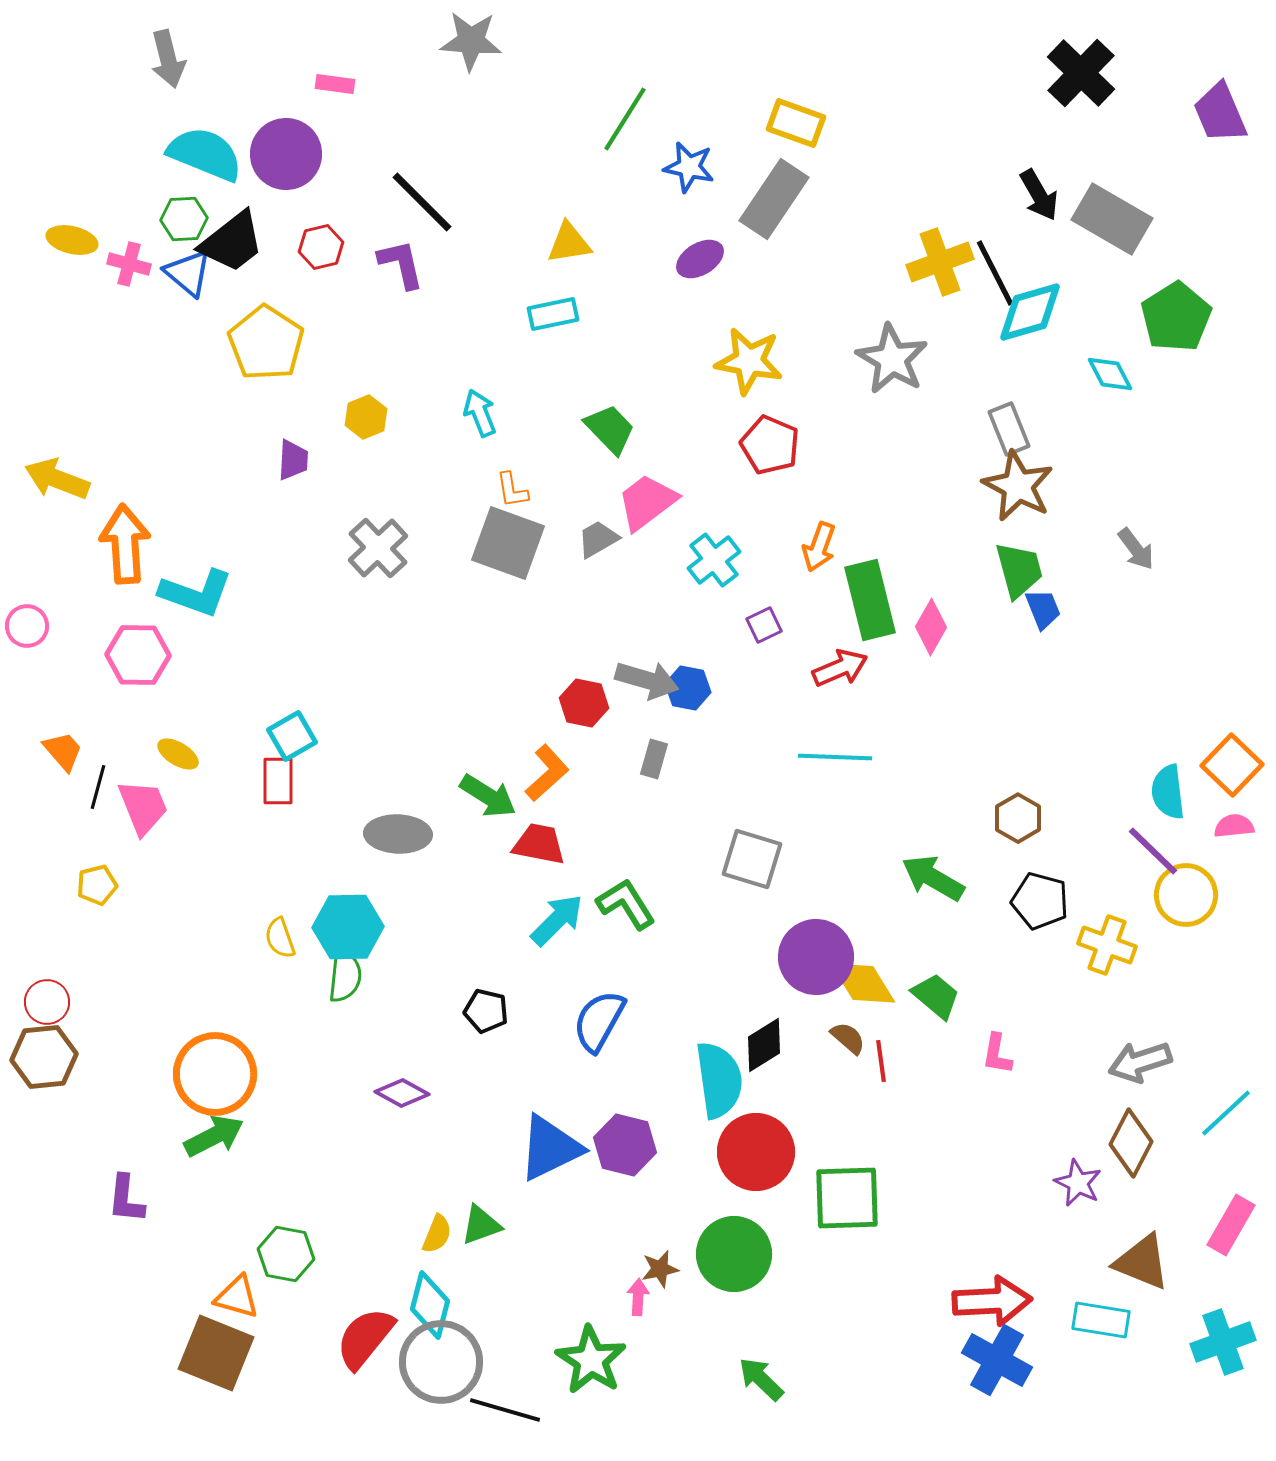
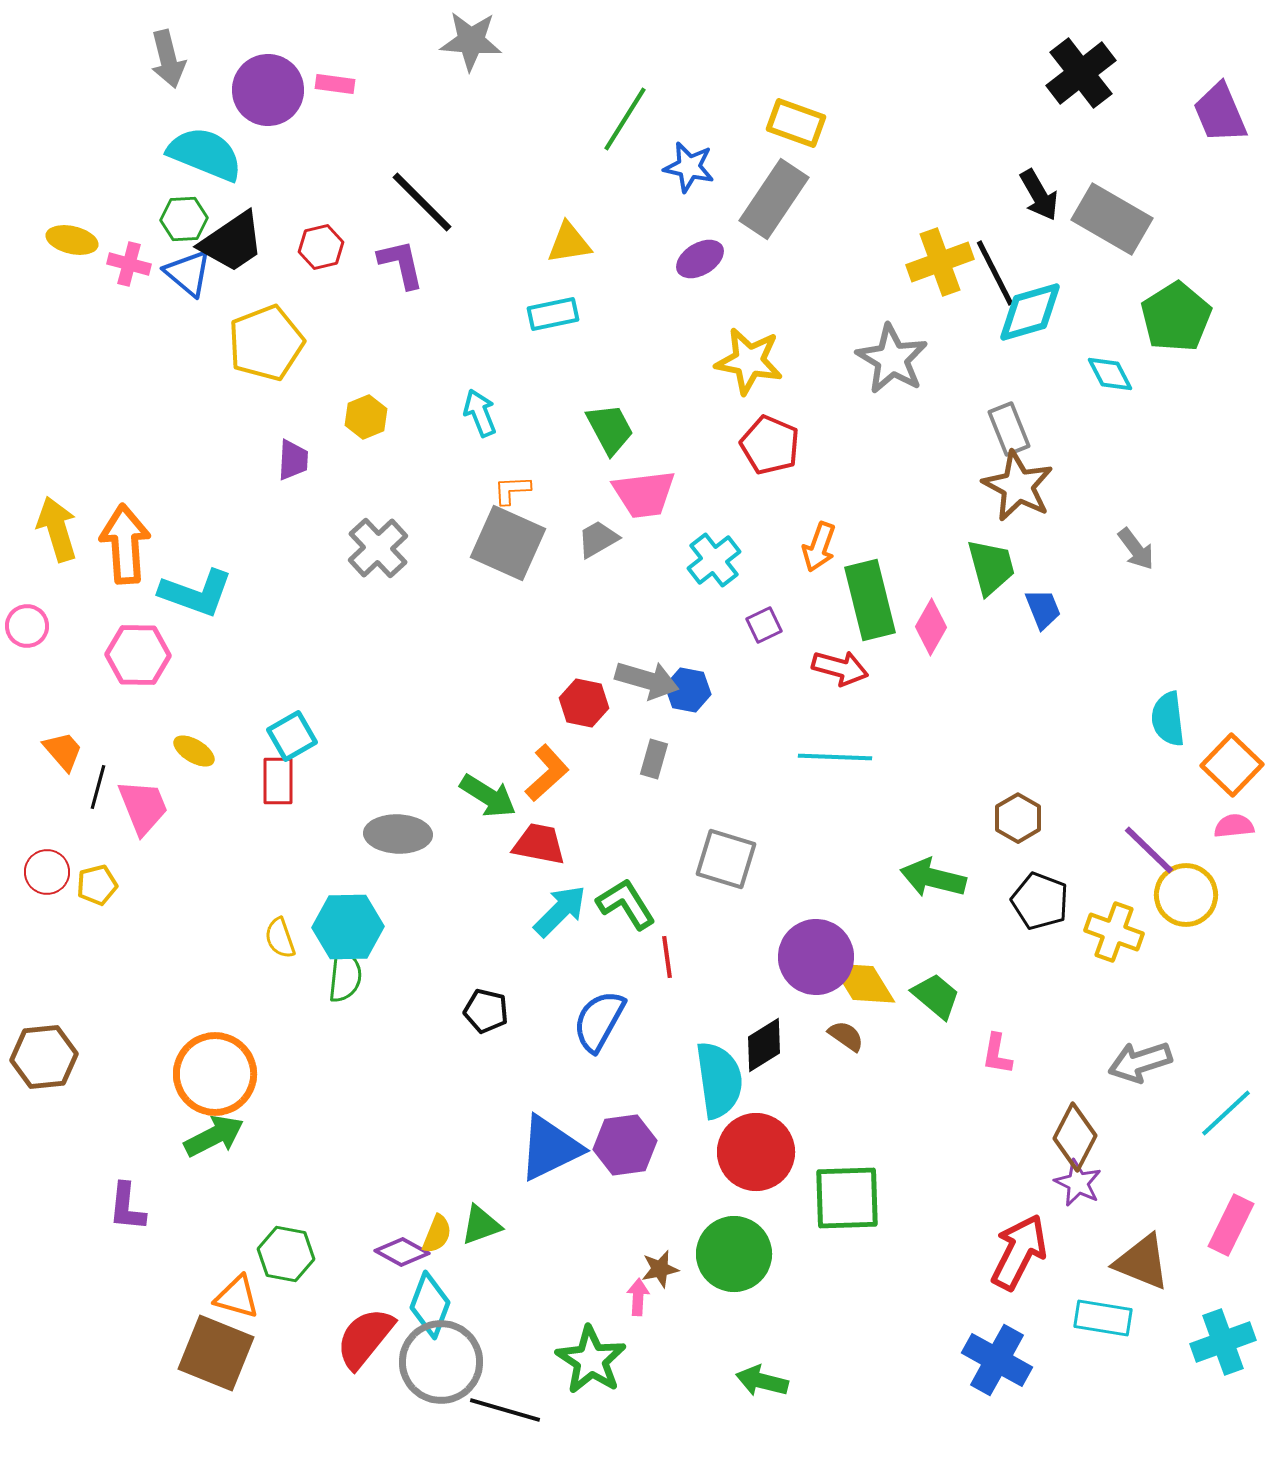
black cross at (1081, 73): rotated 8 degrees clockwise
purple circle at (286, 154): moved 18 px left, 64 px up
black trapezoid at (232, 242): rotated 4 degrees clockwise
yellow pentagon at (266, 343): rotated 18 degrees clockwise
green trapezoid at (610, 429): rotated 16 degrees clockwise
yellow arrow at (57, 479): moved 50 px down; rotated 52 degrees clockwise
orange L-shape at (512, 490): rotated 96 degrees clockwise
pink trapezoid at (647, 502): moved 3 px left, 8 px up; rotated 150 degrees counterclockwise
gray square at (508, 543): rotated 4 degrees clockwise
green trapezoid at (1019, 570): moved 28 px left, 3 px up
red arrow at (840, 668): rotated 38 degrees clockwise
blue hexagon at (688, 688): moved 2 px down
yellow ellipse at (178, 754): moved 16 px right, 3 px up
cyan semicircle at (1168, 792): moved 73 px up
purple line at (1153, 851): moved 4 px left, 1 px up
gray square at (752, 859): moved 26 px left
green arrow at (933, 878): rotated 16 degrees counterclockwise
black pentagon at (1040, 901): rotated 6 degrees clockwise
cyan arrow at (557, 920): moved 3 px right, 9 px up
yellow cross at (1107, 945): moved 7 px right, 13 px up
red circle at (47, 1002): moved 130 px up
brown semicircle at (848, 1038): moved 2 px left, 2 px up; rotated 6 degrees counterclockwise
red line at (881, 1061): moved 214 px left, 104 px up
purple diamond at (402, 1093): moved 159 px down
brown diamond at (1131, 1143): moved 56 px left, 6 px up
purple hexagon at (625, 1145): rotated 22 degrees counterclockwise
purple L-shape at (126, 1199): moved 1 px right, 8 px down
pink rectangle at (1231, 1225): rotated 4 degrees counterclockwise
red arrow at (992, 1301): moved 27 px right, 49 px up; rotated 60 degrees counterclockwise
cyan diamond at (430, 1305): rotated 6 degrees clockwise
cyan rectangle at (1101, 1320): moved 2 px right, 2 px up
green arrow at (761, 1379): moved 1 px right, 2 px down; rotated 30 degrees counterclockwise
